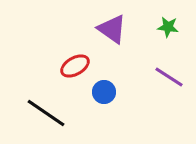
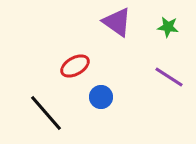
purple triangle: moved 5 px right, 7 px up
blue circle: moved 3 px left, 5 px down
black line: rotated 15 degrees clockwise
